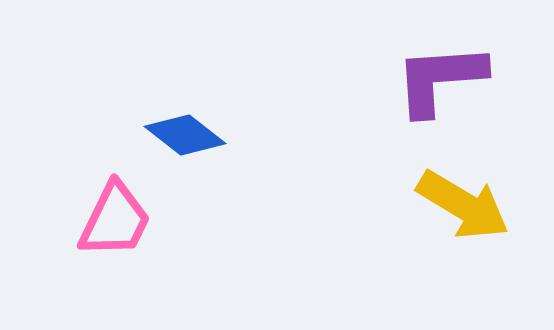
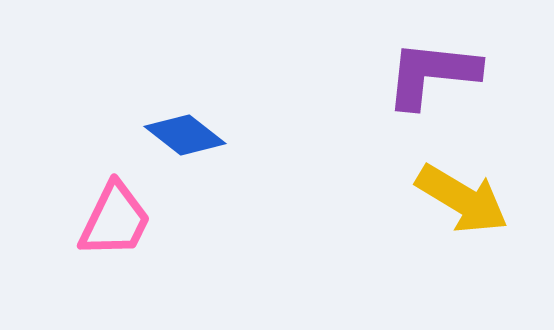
purple L-shape: moved 8 px left, 5 px up; rotated 10 degrees clockwise
yellow arrow: moved 1 px left, 6 px up
